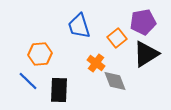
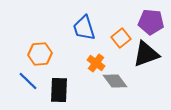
purple pentagon: moved 8 px right; rotated 15 degrees clockwise
blue trapezoid: moved 5 px right, 2 px down
orange square: moved 4 px right
black triangle: rotated 12 degrees clockwise
gray diamond: rotated 15 degrees counterclockwise
